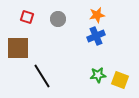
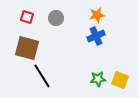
gray circle: moved 2 px left, 1 px up
brown square: moved 9 px right; rotated 15 degrees clockwise
green star: moved 4 px down
